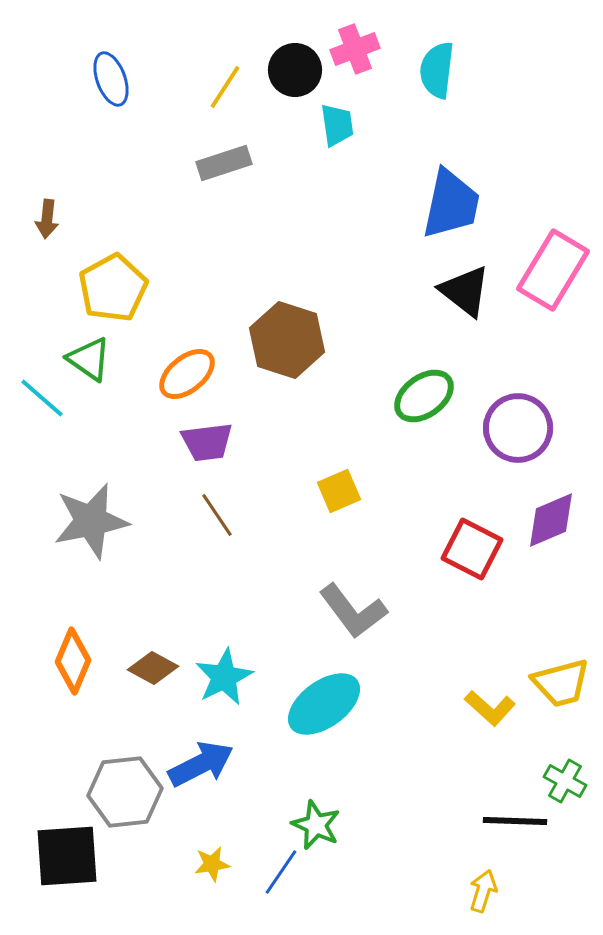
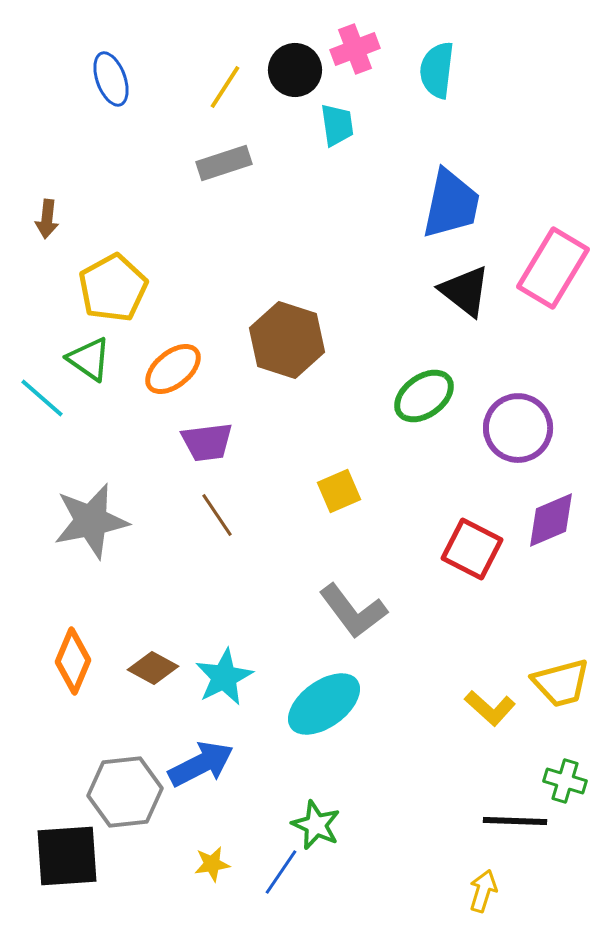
pink rectangle: moved 2 px up
orange ellipse: moved 14 px left, 5 px up
green cross: rotated 12 degrees counterclockwise
